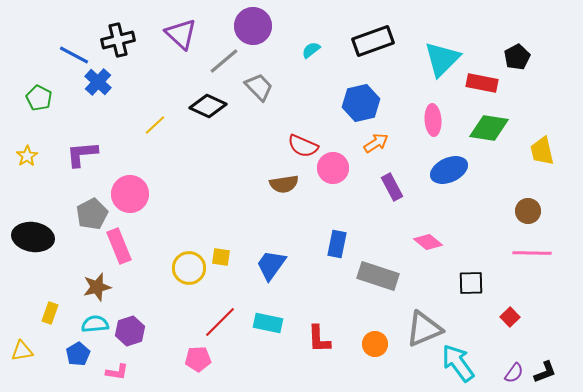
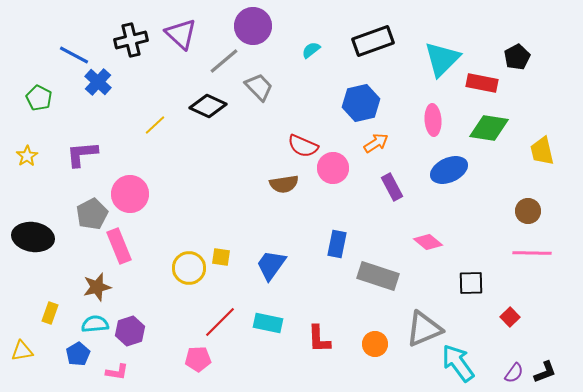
black cross at (118, 40): moved 13 px right
